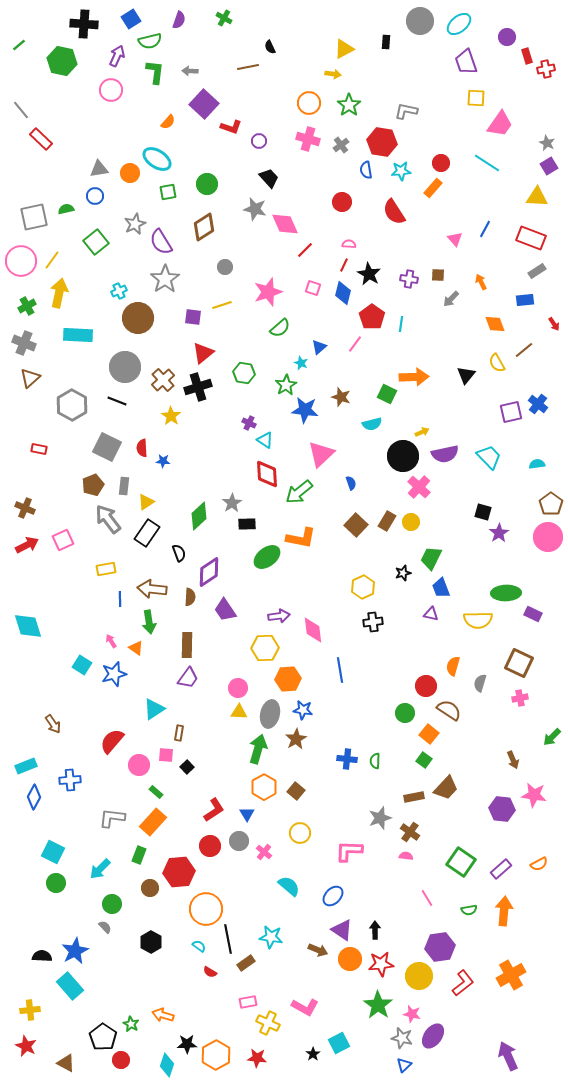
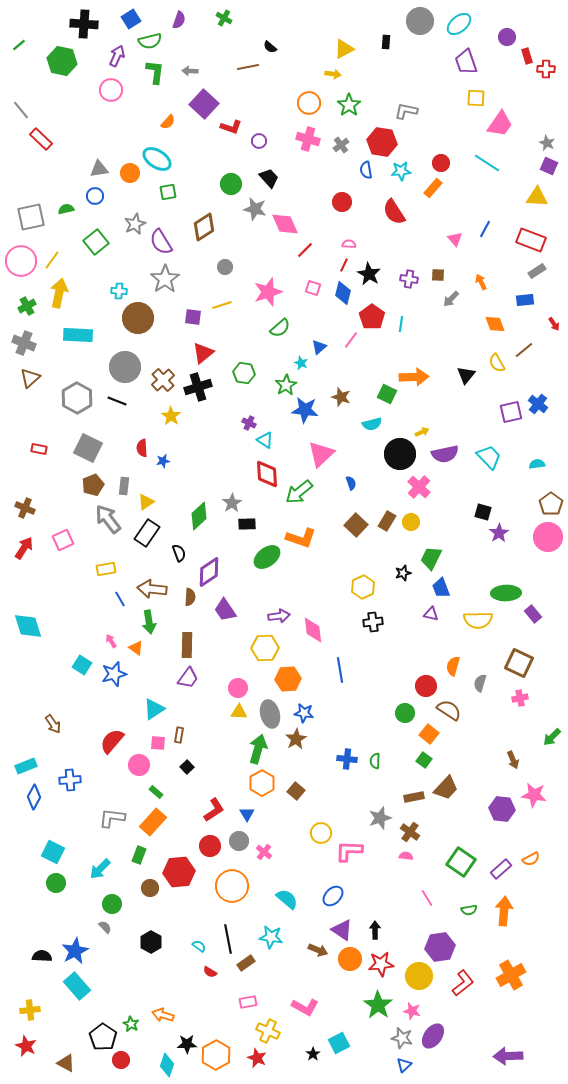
black semicircle at (270, 47): rotated 24 degrees counterclockwise
red cross at (546, 69): rotated 12 degrees clockwise
purple square at (549, 166): rotated 36 degrees counterclockwise
green circle at (207, 184): moved 24 px right
gray square at (34, 217): moved 3 px left
red rectangle at (531, 238): moved 2 px down
cyan cross at (119, 291): rotated 28 degrees clockwise
pink line at (355, 344): moved 4 px left, 4 px up
gray hexagon at (72, 405): moved 5 px right, 7 px up
gray square at (107, 447): moved 19 px left, 1 px down
black circle at (403, 456): moved 3 px left, 2 px up
blue star at (163, 461): rotated 16 degrees counterclockwise
orange L-shape at (301, 538): rotated 8 degrees clockwise
red arrow at (27, 545): moved 3 px left, 3 px down; rotated 30 degrees counterclockwise
blue line at (120, 599): rotated 28 degrees counterclockwise
purple rectangle at (533, 614): rotated 24 degrees clockwise
blue star at (303, 710): moved 1 px right, 3 px down
gray ellipse at (270, 714): rotated 28 degrees counterclockwise
brown rectangle at (179, 733): moved 2 px down
pink square at (166, 755): moved 8 px left, 12 px up
orange hexagon at (264, 787): moved 2 px left, 4 px up
yellow circle at (300, 833): moved 21 px right
orange semicircle at (539, 864): moved 8 px left, 5 px up
cyan semicircle at (289, 886): moved 2 px left, 13 px down
orange circle at (206, 909): moved 26 px right, 23 px up
cyan rectangle at (70, 986): moved 7 px right
pink star at (412, 1014): moved 3 px up
yellow cross at (268, 1023): moved 8 px down
purple arrow at (508, 1056): rotated 68 degrees counterclockwise
red star at (257, 1058): rotated 18 degrees clockwise
